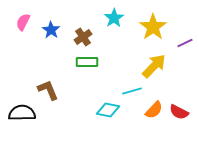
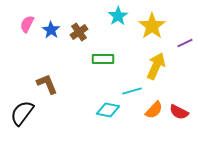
cyan star: moved 4 px right, 2 px up
pink semicircle: moved 4 px right, 2 px down
yellow star: moved 1 px left, 1 px up
brown cross: moved 4 px left, 5 px up
green rectangle: moved 16 px right, 3 px up
yellow arrow: moved 2 px right; rotated 20 degrees counterclockwise
brown L-shape: moved 1 px left, 6 px up
black semicircle: rotated 52 degrees counterclockwise
